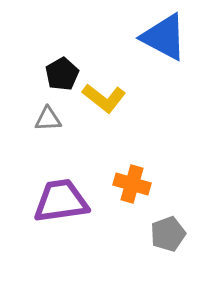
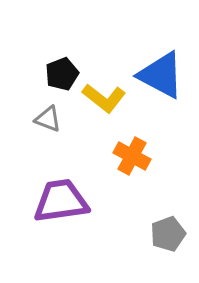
blue triangle: moved 3 px left, 38 px down
black pentagon: rotated 8 degrees clockwise
gray triangle: rotated 24 degrees clockwise
orange cross: moved 28 px up; rotated 12 degrees clockwise
